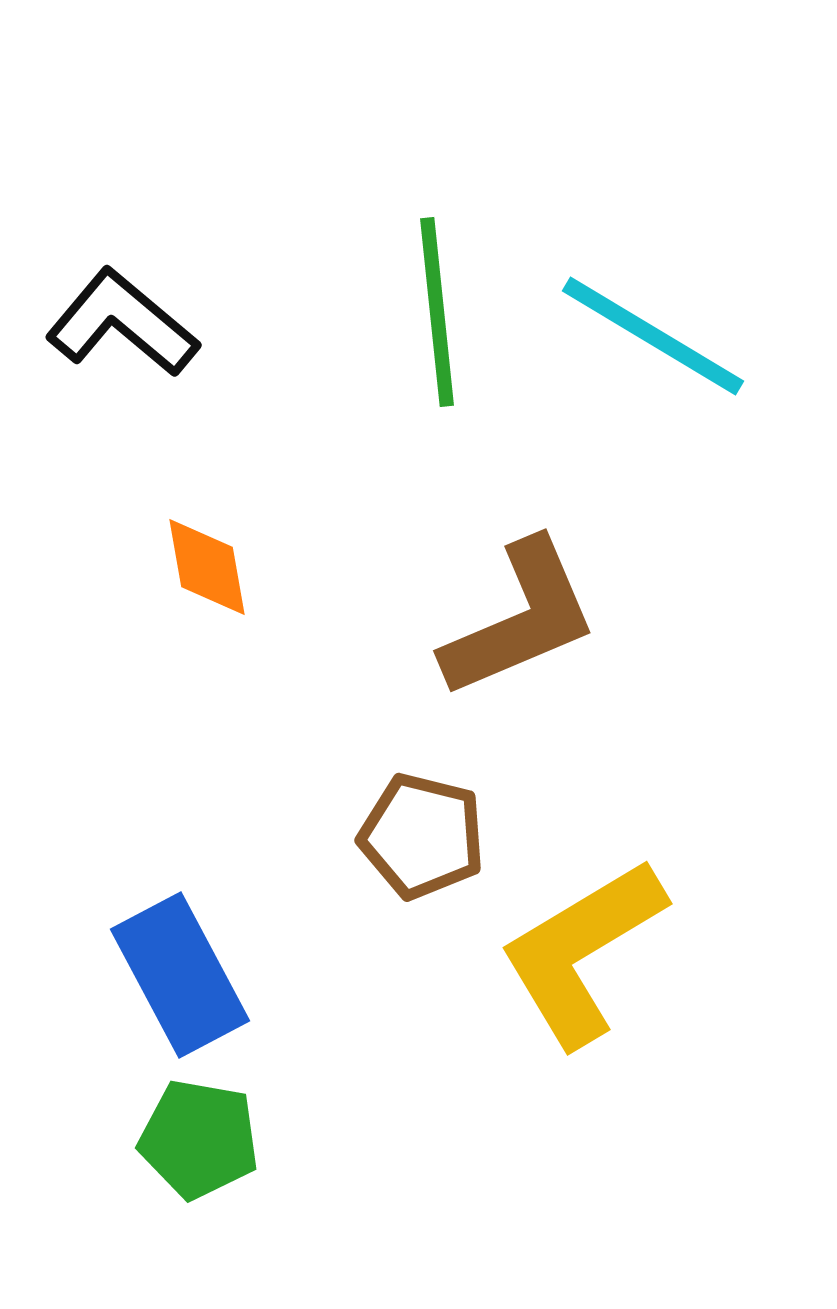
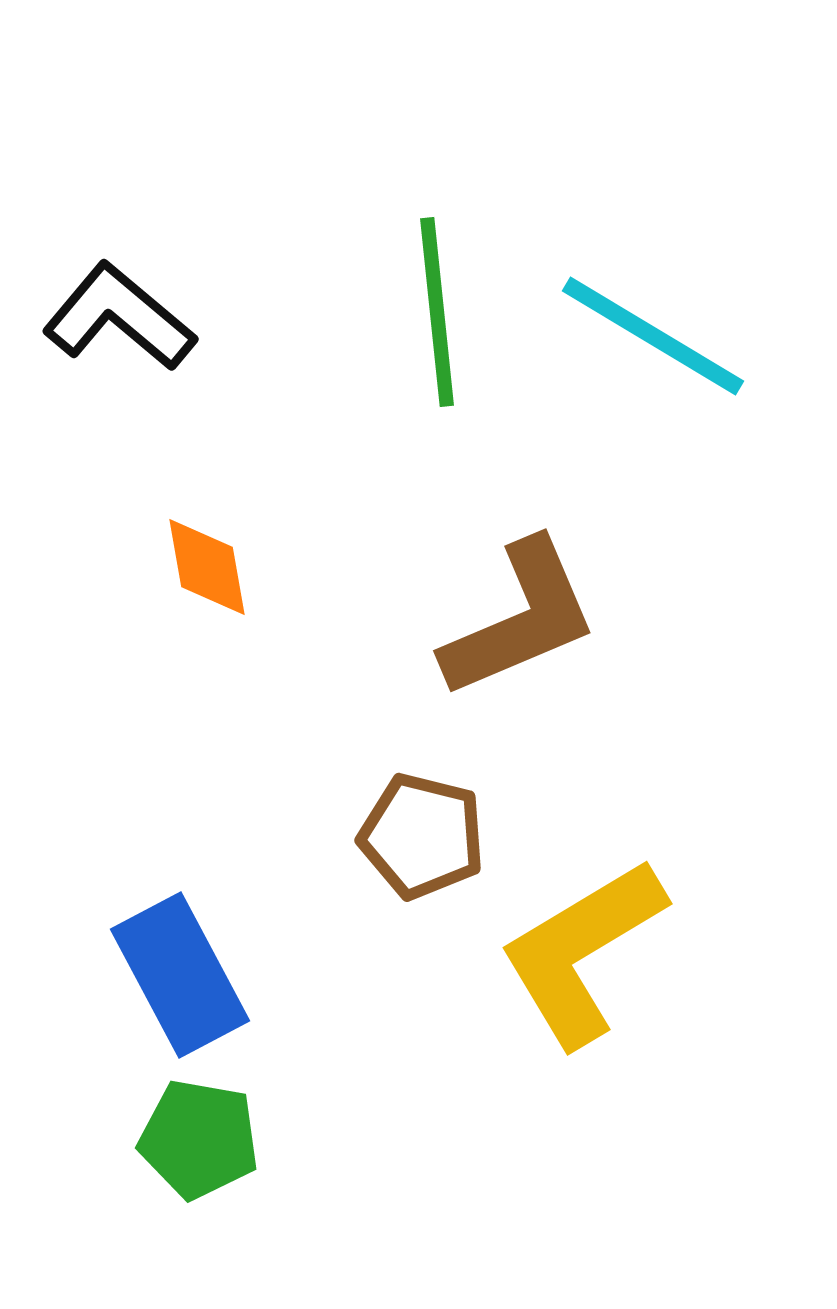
black L-shape: moved 3 px left, 6 px up
